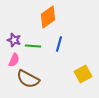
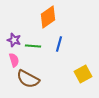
pink semicircle: rotated 40 degrees counterclockwise
